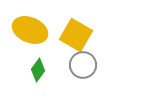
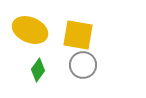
yellow square: moved 2 px right; rotated 20 degrees counterclockwise
